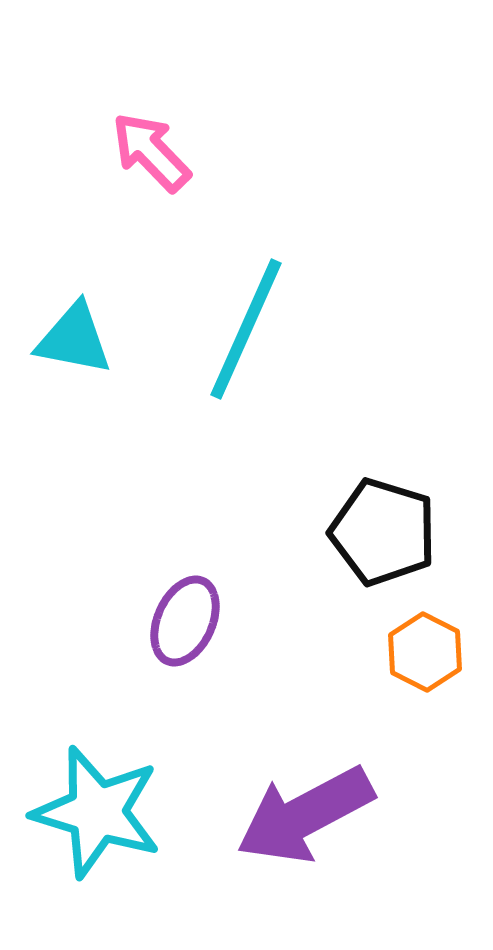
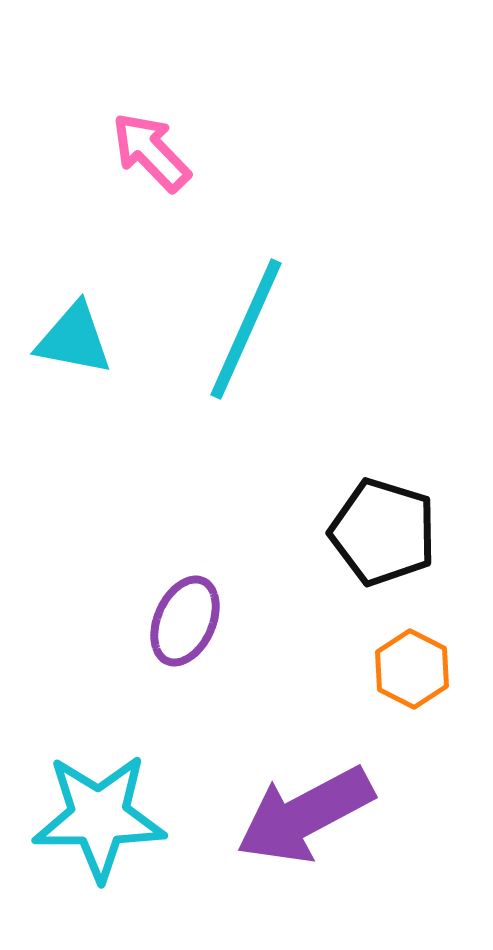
orange hexagon: moved 13 px left, 17 px down
cyan star: moved 2 px right, 5 px down; rotated 17 degrees counterclockwise
